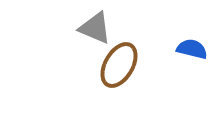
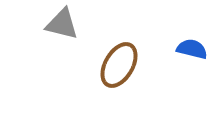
gray triangle: moved 33 px left, 4 px up; rotated 9 degrees counterclockwise
